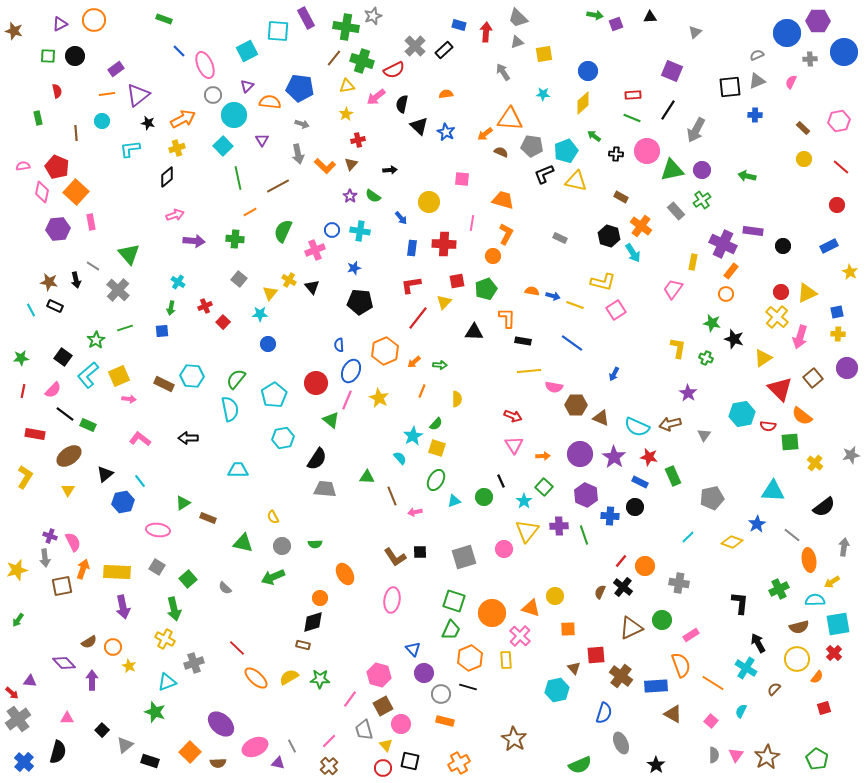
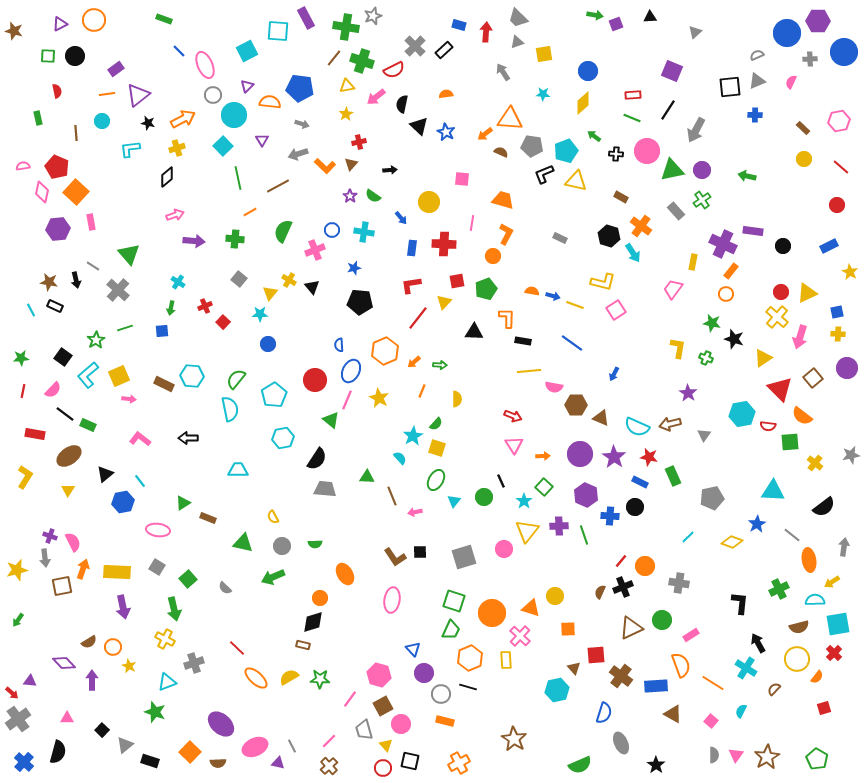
red cross at (358, 140): moved 1 px right, 2 px down
gray arrow at (298, 154): rotated 84 degrees clockwise
cyan cross at (360, 231): moved 4 px right, 1 px down
red circle at (316, 383): moved 1 px left, 3 px up
cyan triangle at (454, 501): rotated 32 degrees counterclockwise
black cross at (623, 587): rotated 30 degrees clockwise
